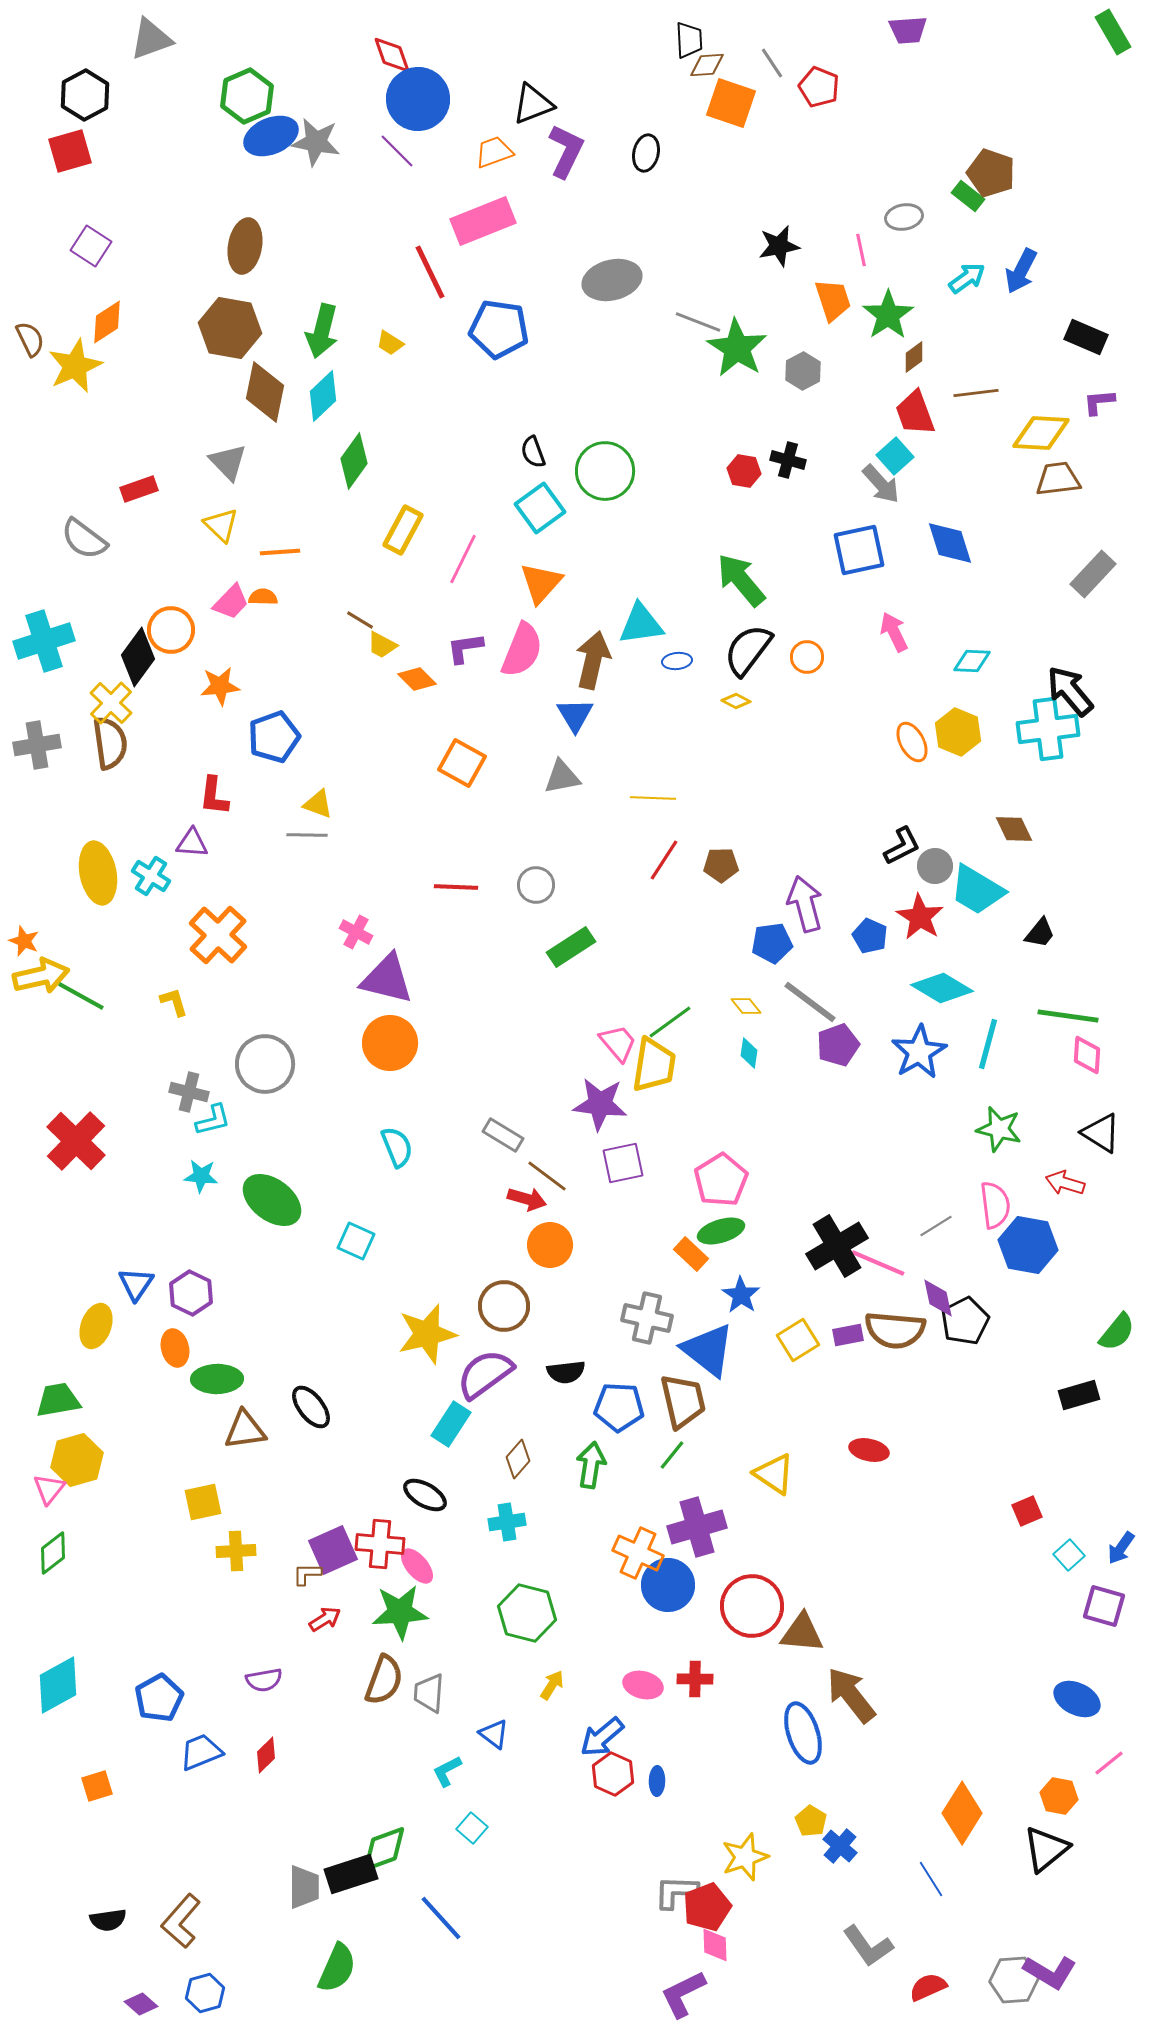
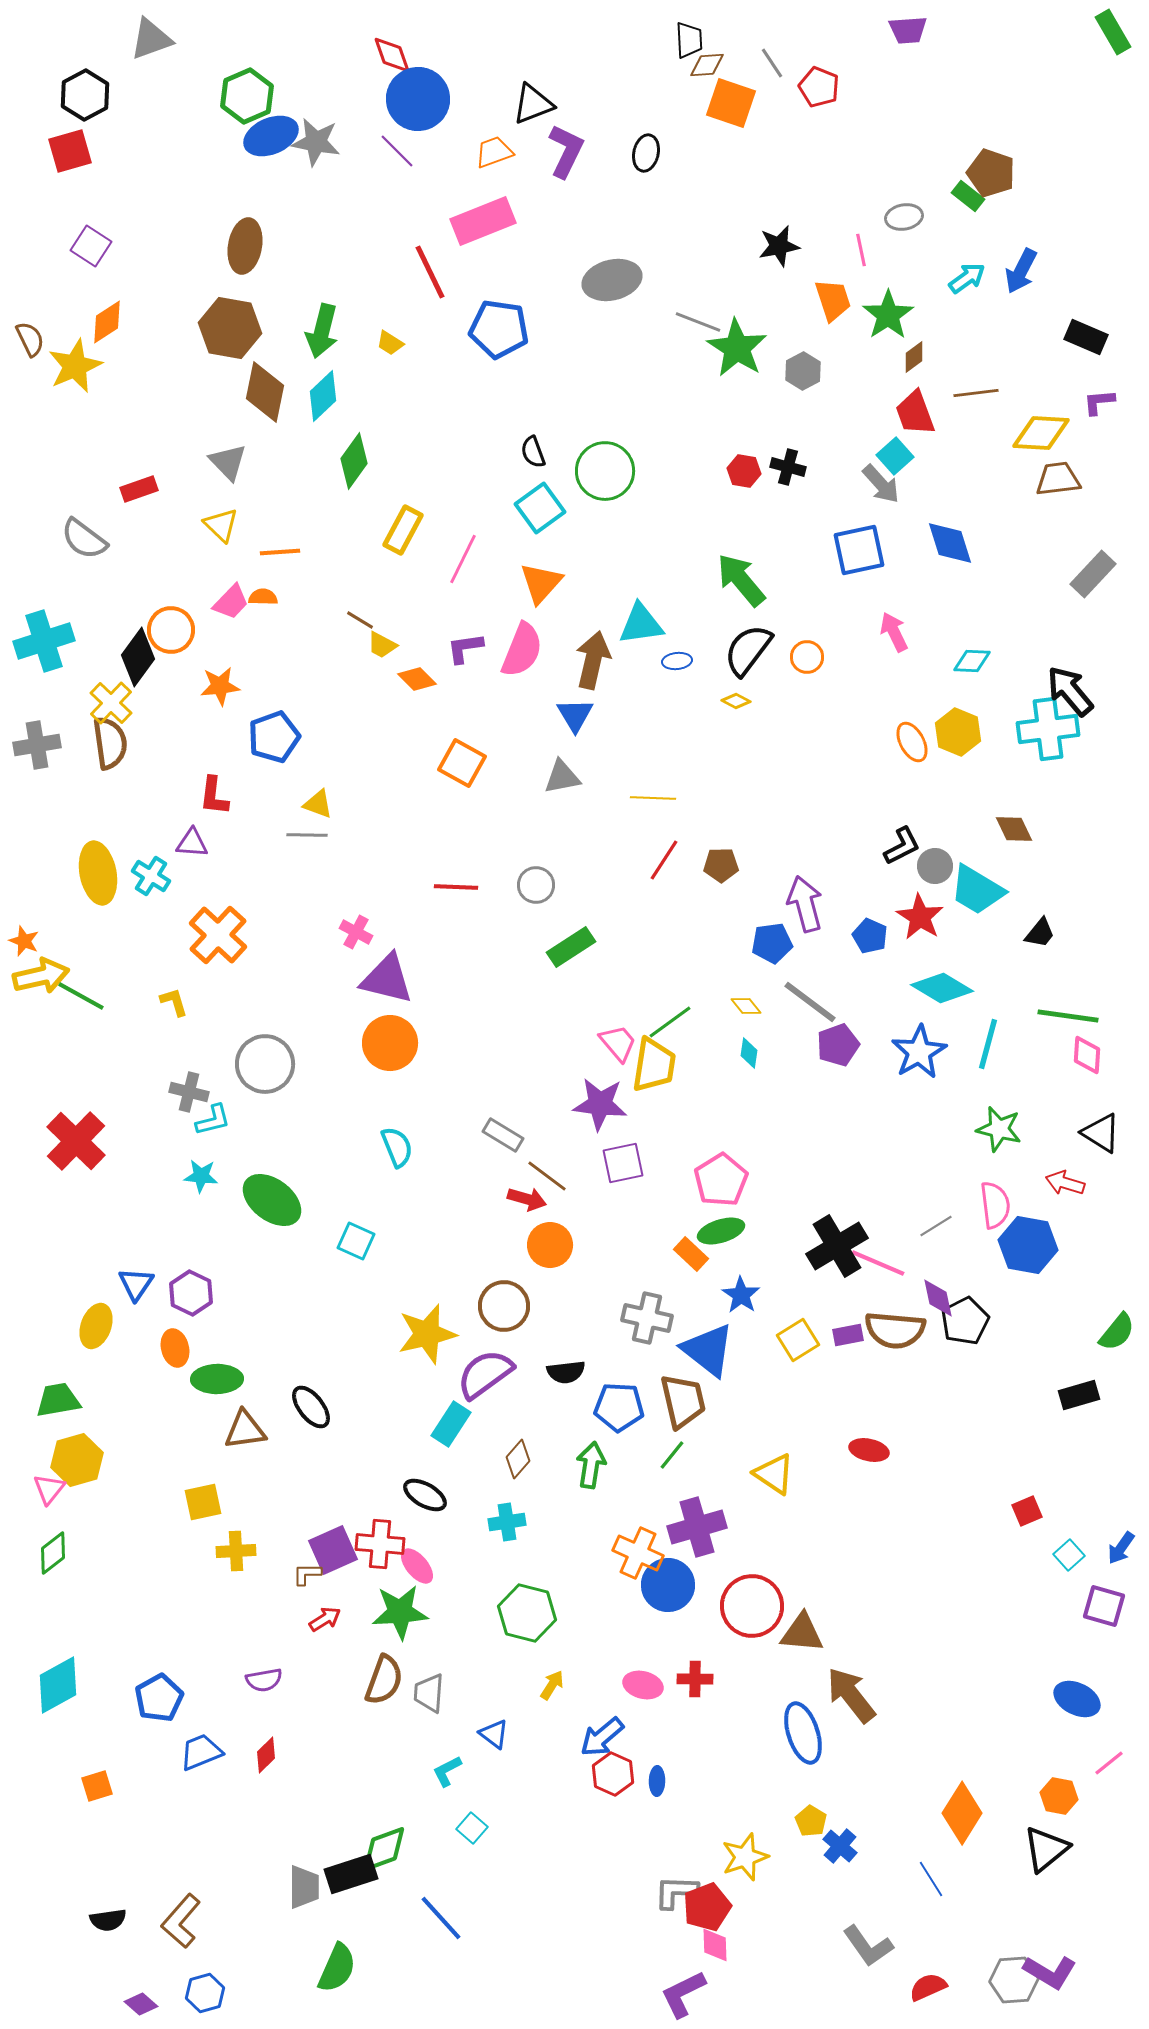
black cross at (788, 460): moved 7 px down
